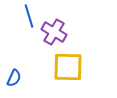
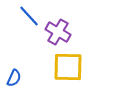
blue line: rotated 25 degrees counterclockwise
purple cross: moved 4 px right
